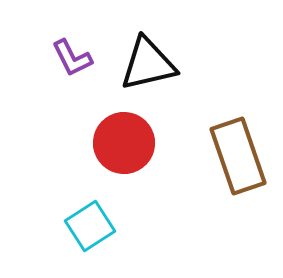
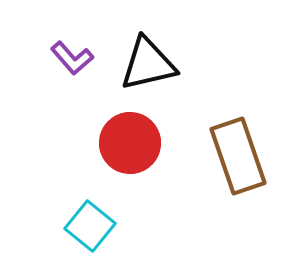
purple L-shape: rotated 15 degrees counterclockwise
red circle: moved 6 px right
cyan square: rotated 18 degrees counterclockwise
